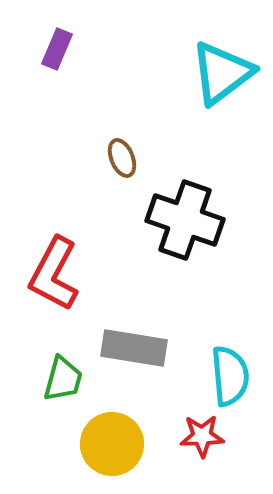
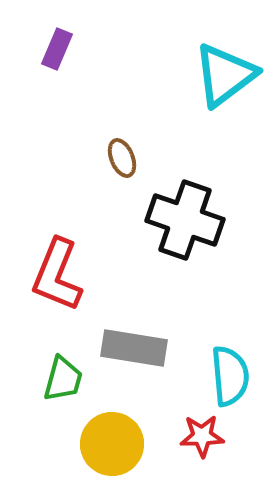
cyan triangle: moved 3 px right, 2 px down
red L-shape: moved 3 px right, 1 px down; rotated 6 degrees counterclockwise
